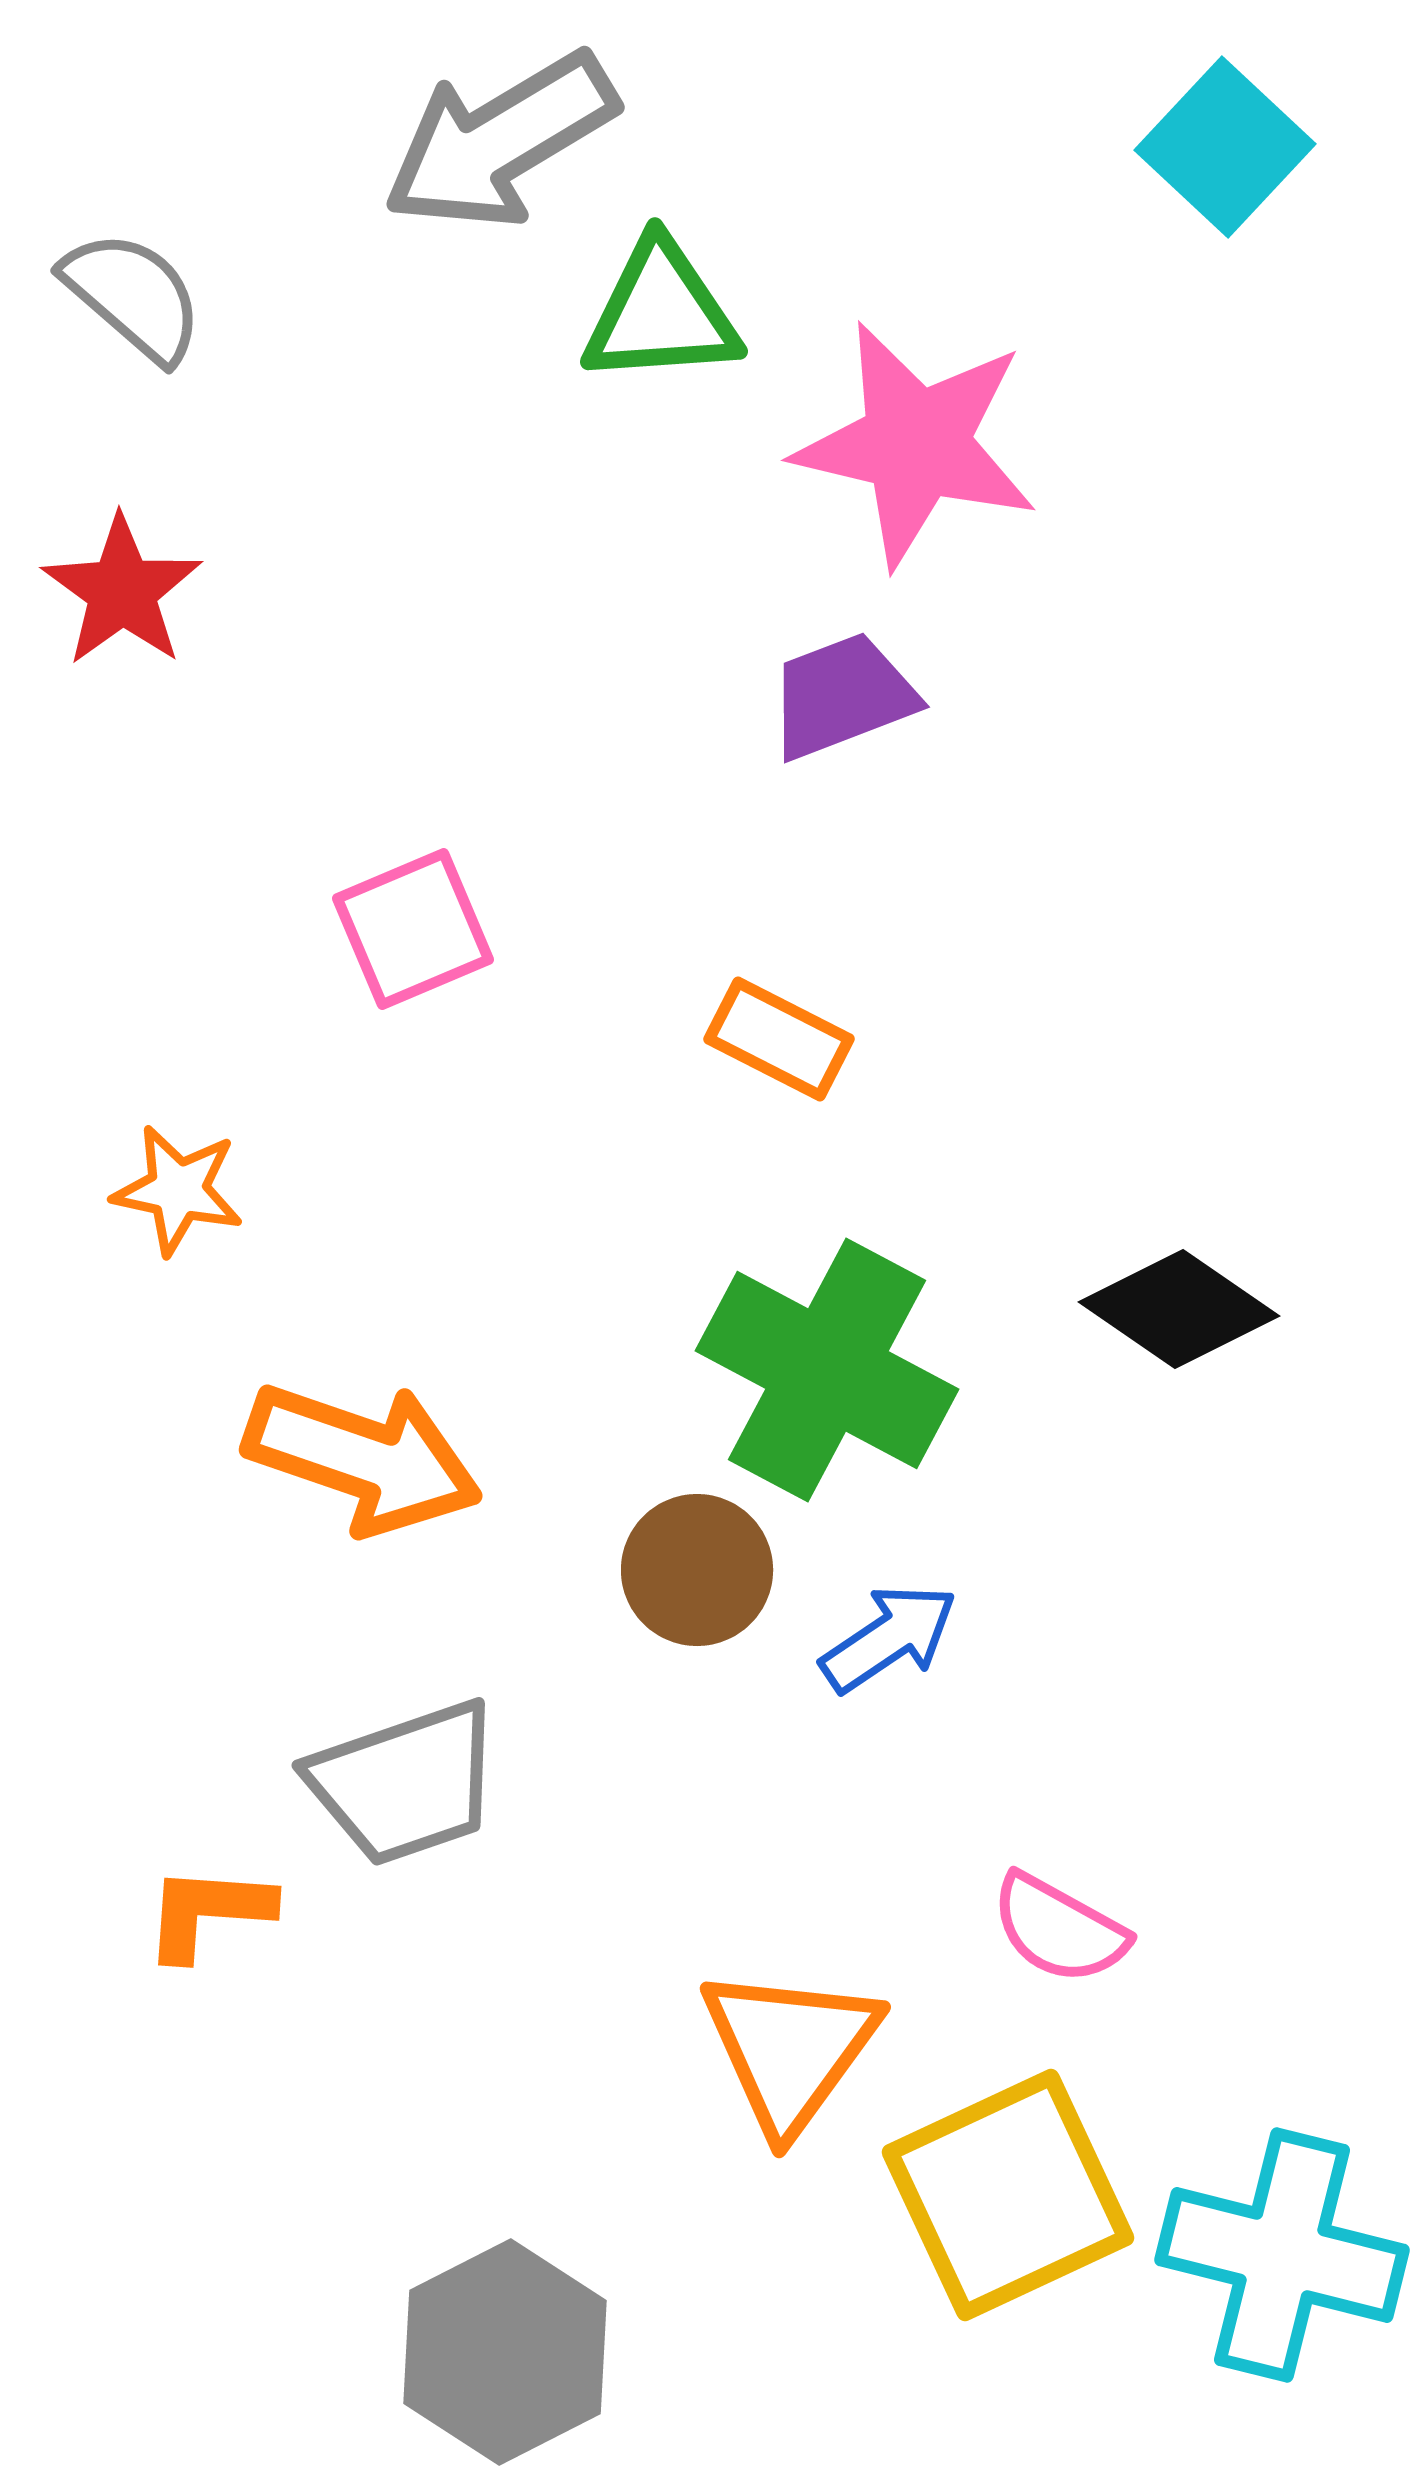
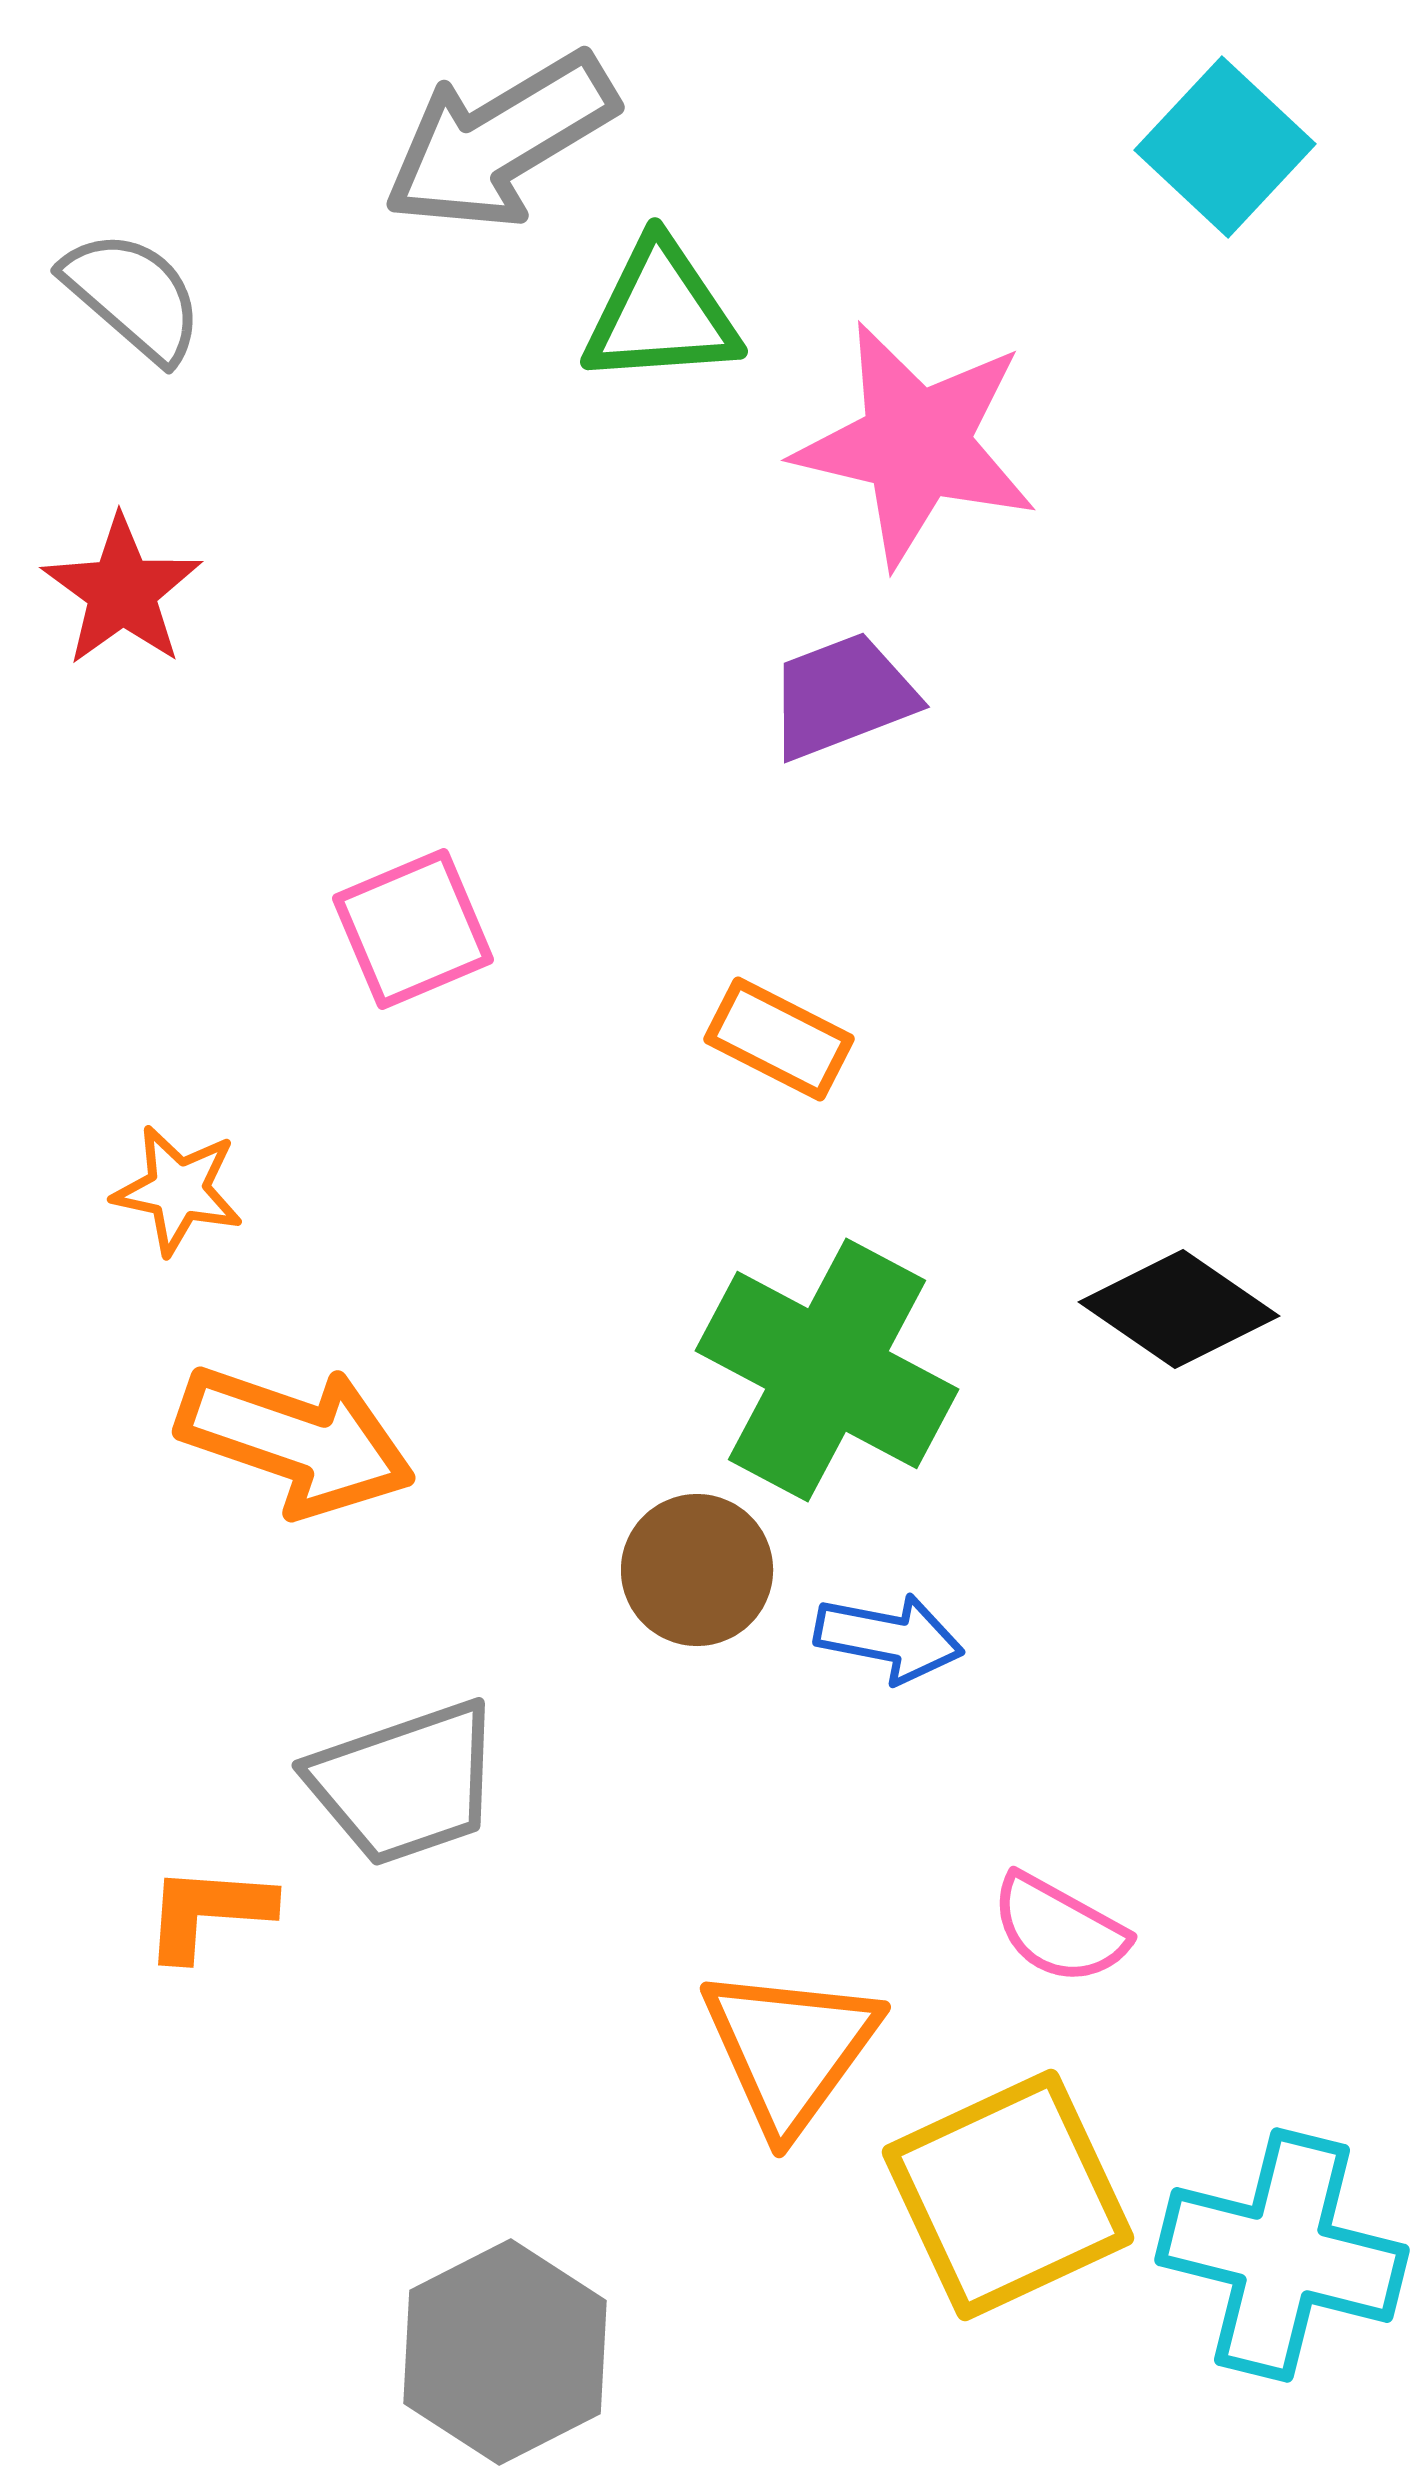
orange arrow: moved 67 px left, 18 px up
blue arrow: rotated 45 degrees clockwise
